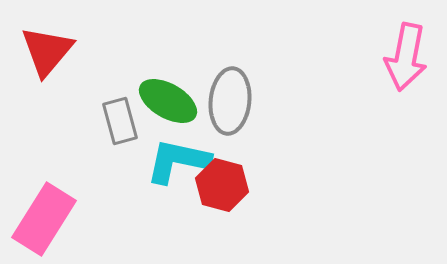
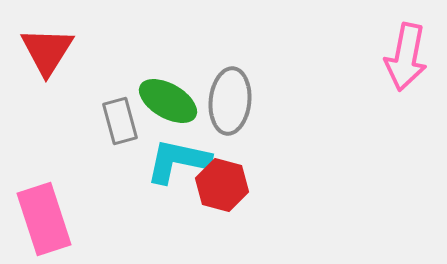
red triangle: rotated 8 degrees counterclockwise
pink rectangle: rotated 50 degrees counterclockwise
